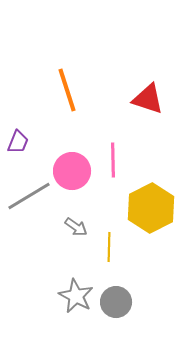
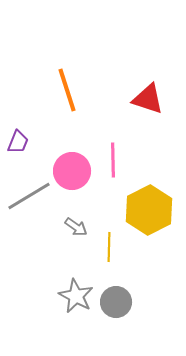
yellow hexagon: moved 2 px left, 2 px down
